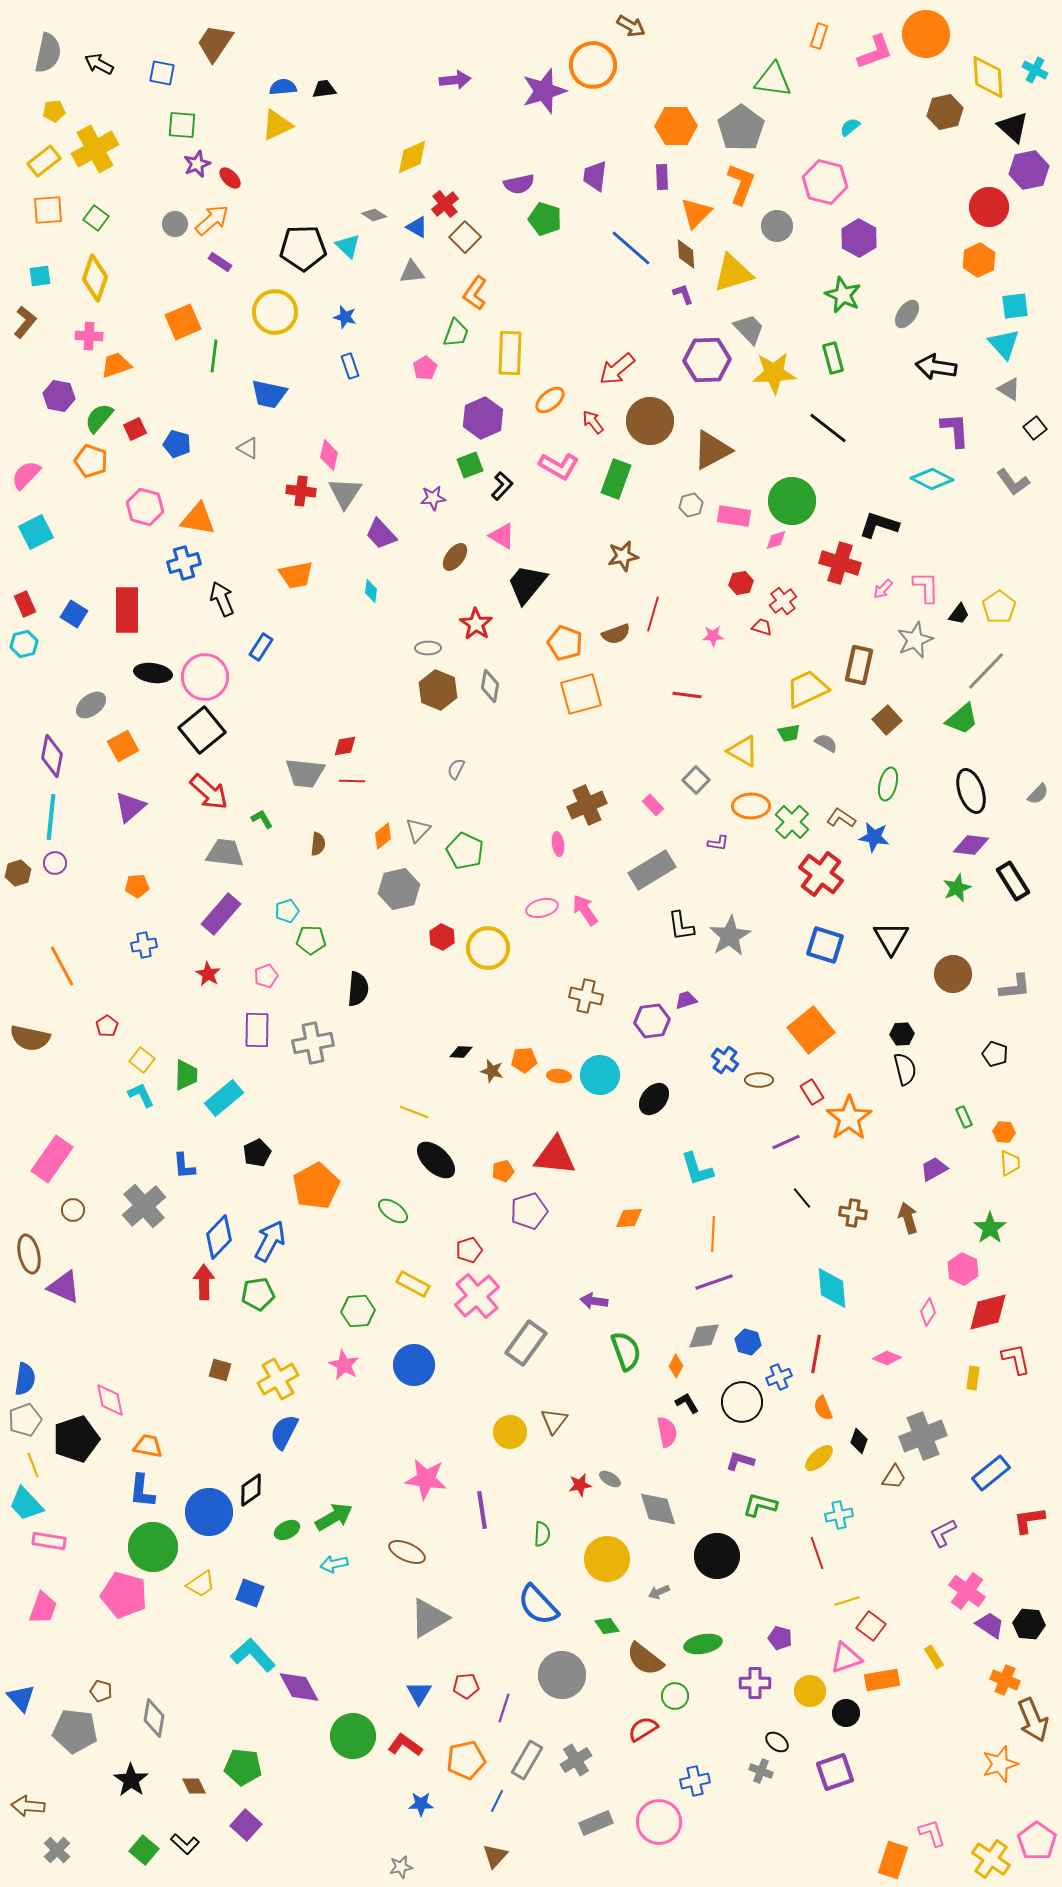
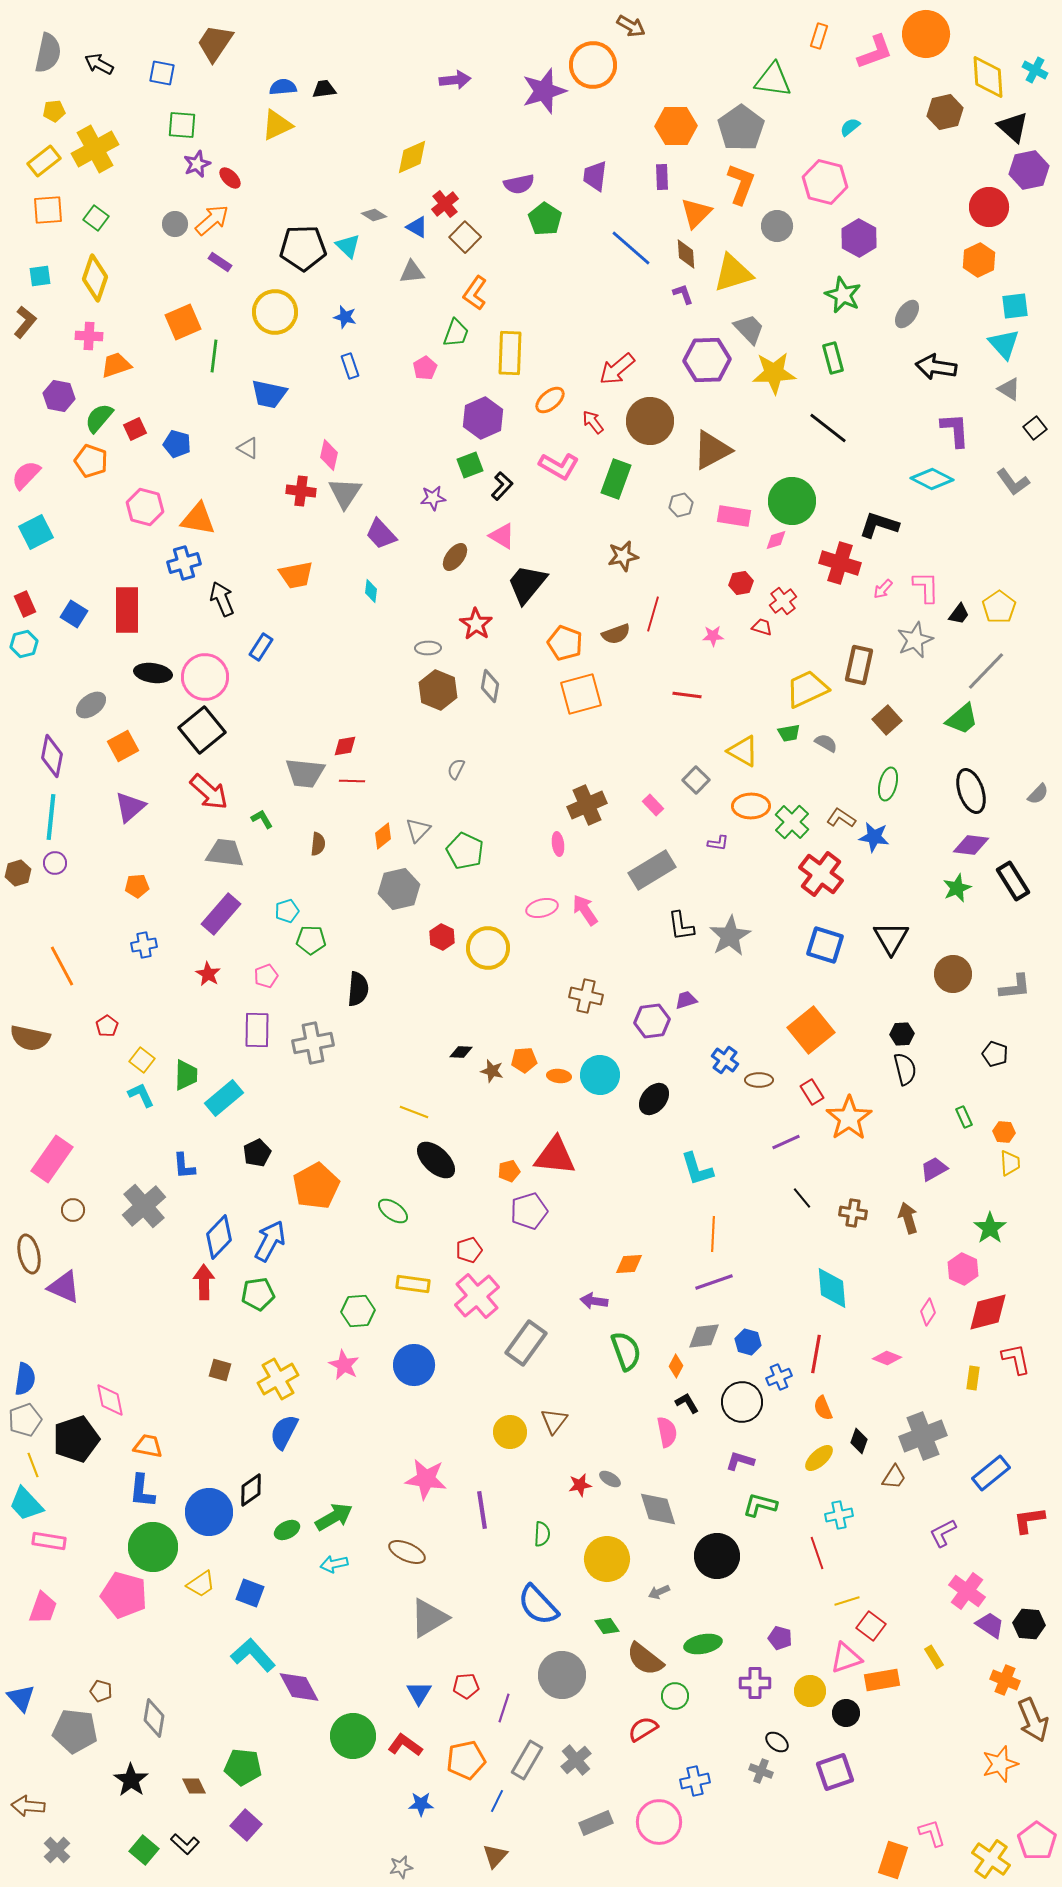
green pentagon at (545, 219): rotated 16 degrees clockwise
gray hexagon at (691, 505): moved 10 px left
orange pentagon at (503, 1171): moved 6 px right
orange diamond at (629, 1218): moved 46 px down
yellow rectangle at (413, 1284): rotated 20 degrees counterclockwise
gray cross at (576, 1760): rotated 8 degrees counterclockwise
